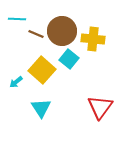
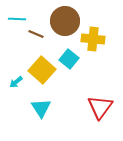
brown circle: moved 3 px right, 10 px up
